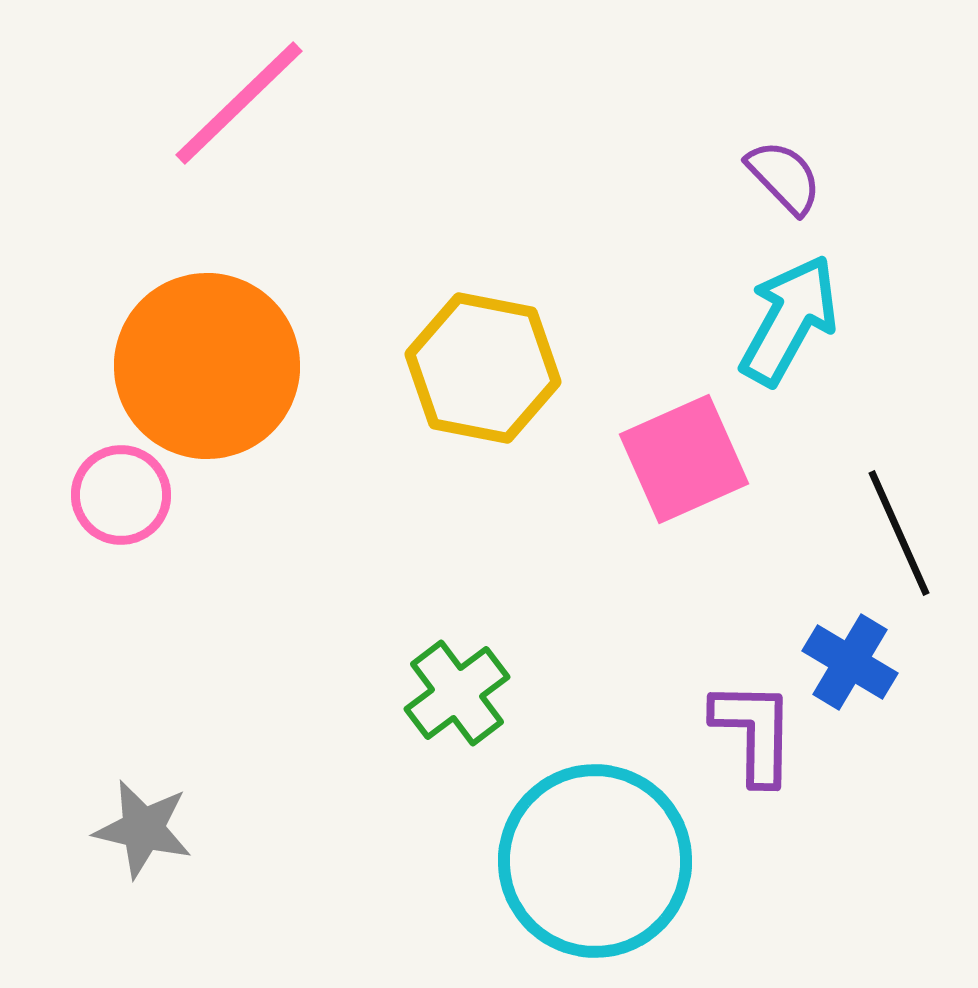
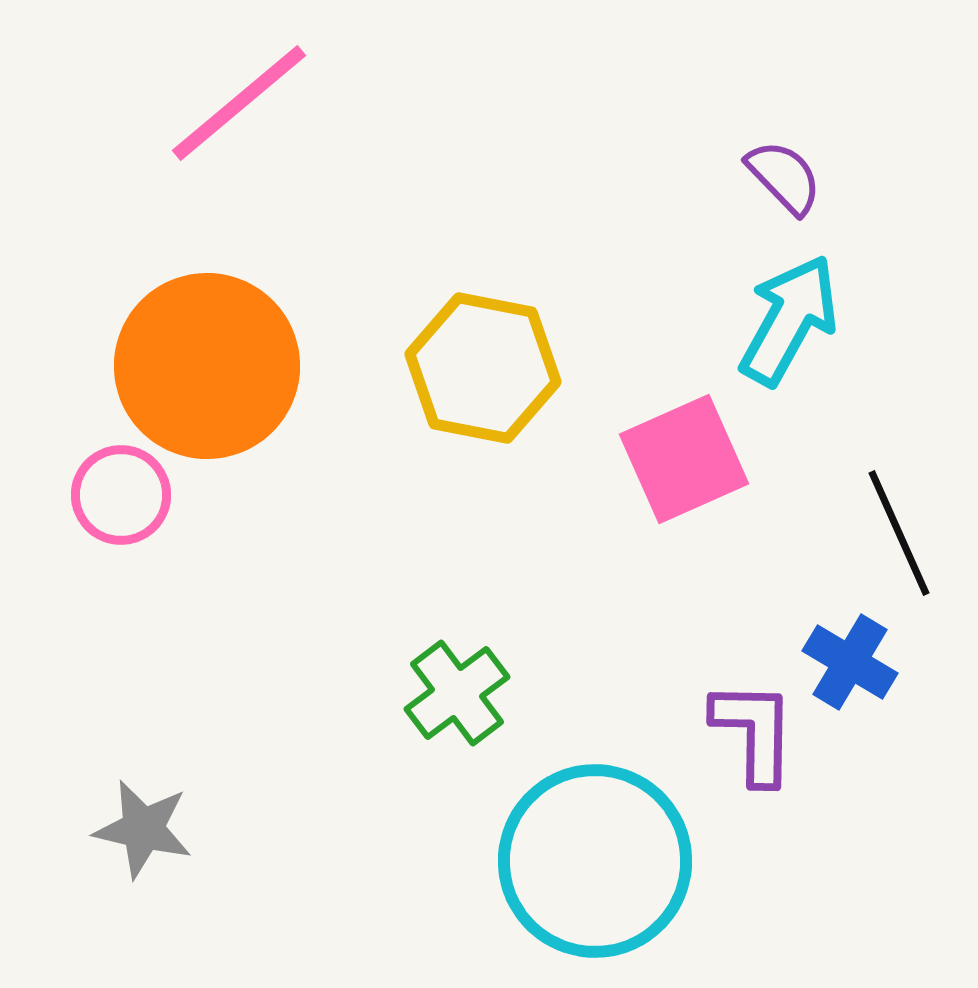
pink line: rotated 4 degrees clockwise
